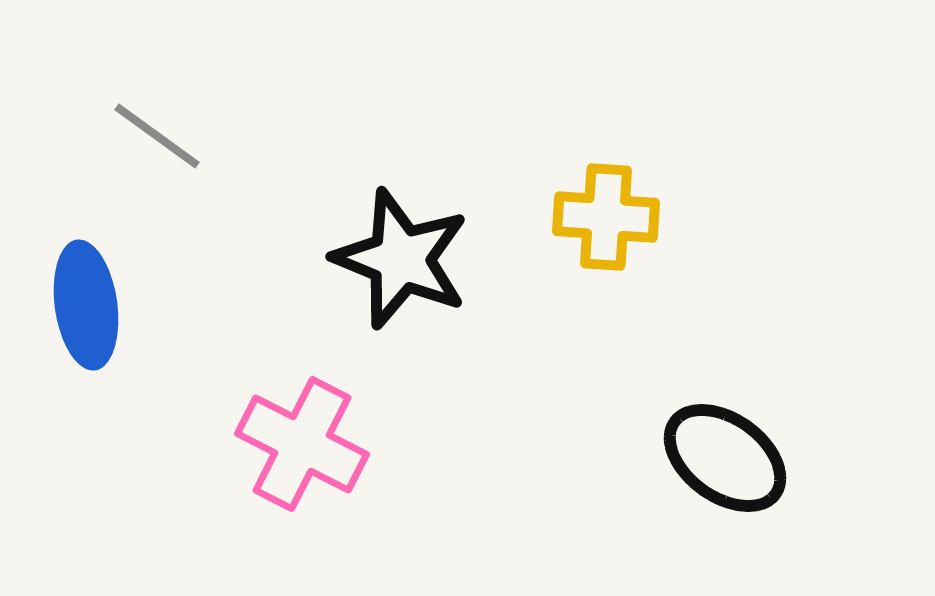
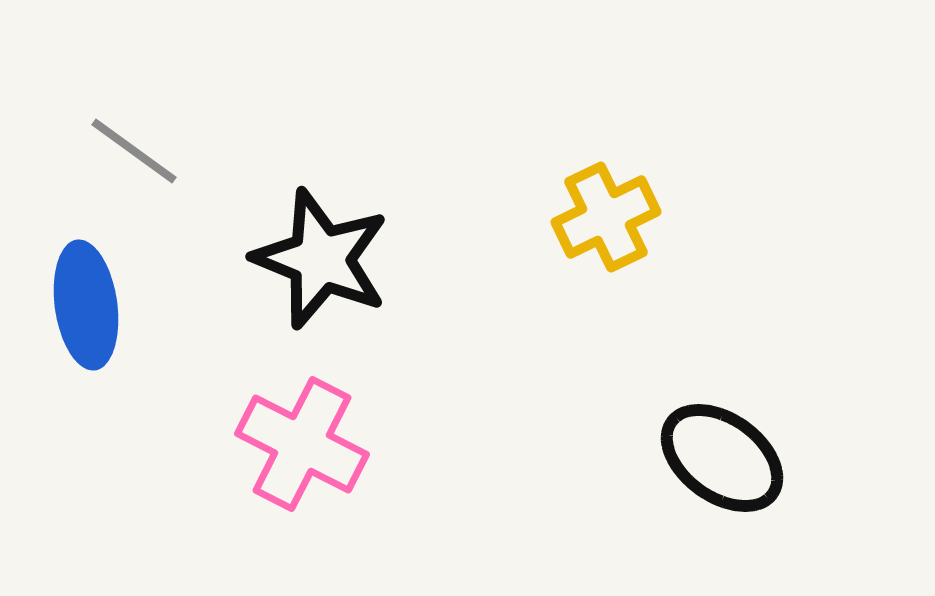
gray line: moved 23 px left, 15 px down
yellow cross: rotated 30 degrees counterclockwise
black star: moved 80 px left
black ellipse: moved 3 px left
